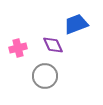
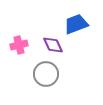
pink cross: moved 1 px right, 3 px up
gray circle: moved 1 px right, 2 px up
